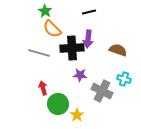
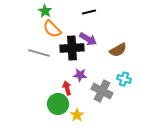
purple arrow: rotated 66 degrees counterclockwise
brown semicircle: rotated 132 degrees clockwise
red arrow: moved 24 px right
